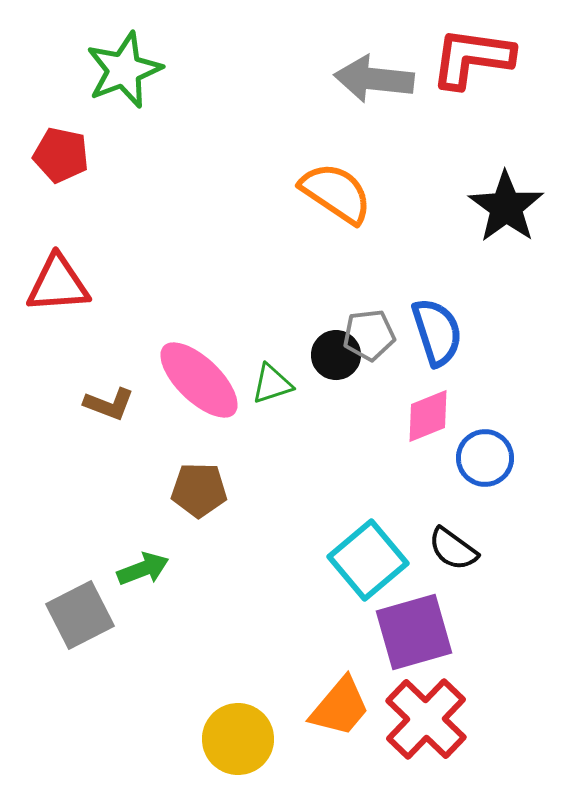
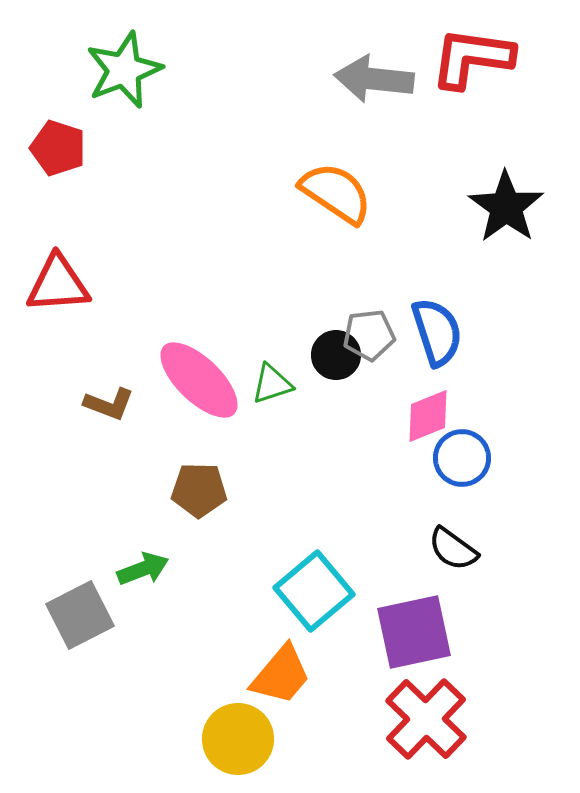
red pentagon: moved 3 px left, 7 px up; rotated 6 degrees clockwise
blue circle: moved 23 px left
cyan square: moved 54 px left, 31 px down
purple square: rotated 4 degrees clockwise
orange trapezoid: moved 59 px left, 32 px up
